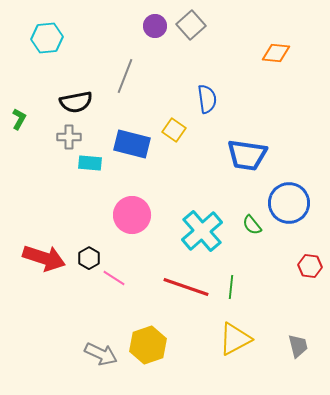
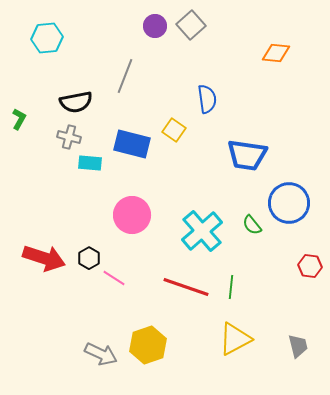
gray cross: rotated 15 degrees clockwise
